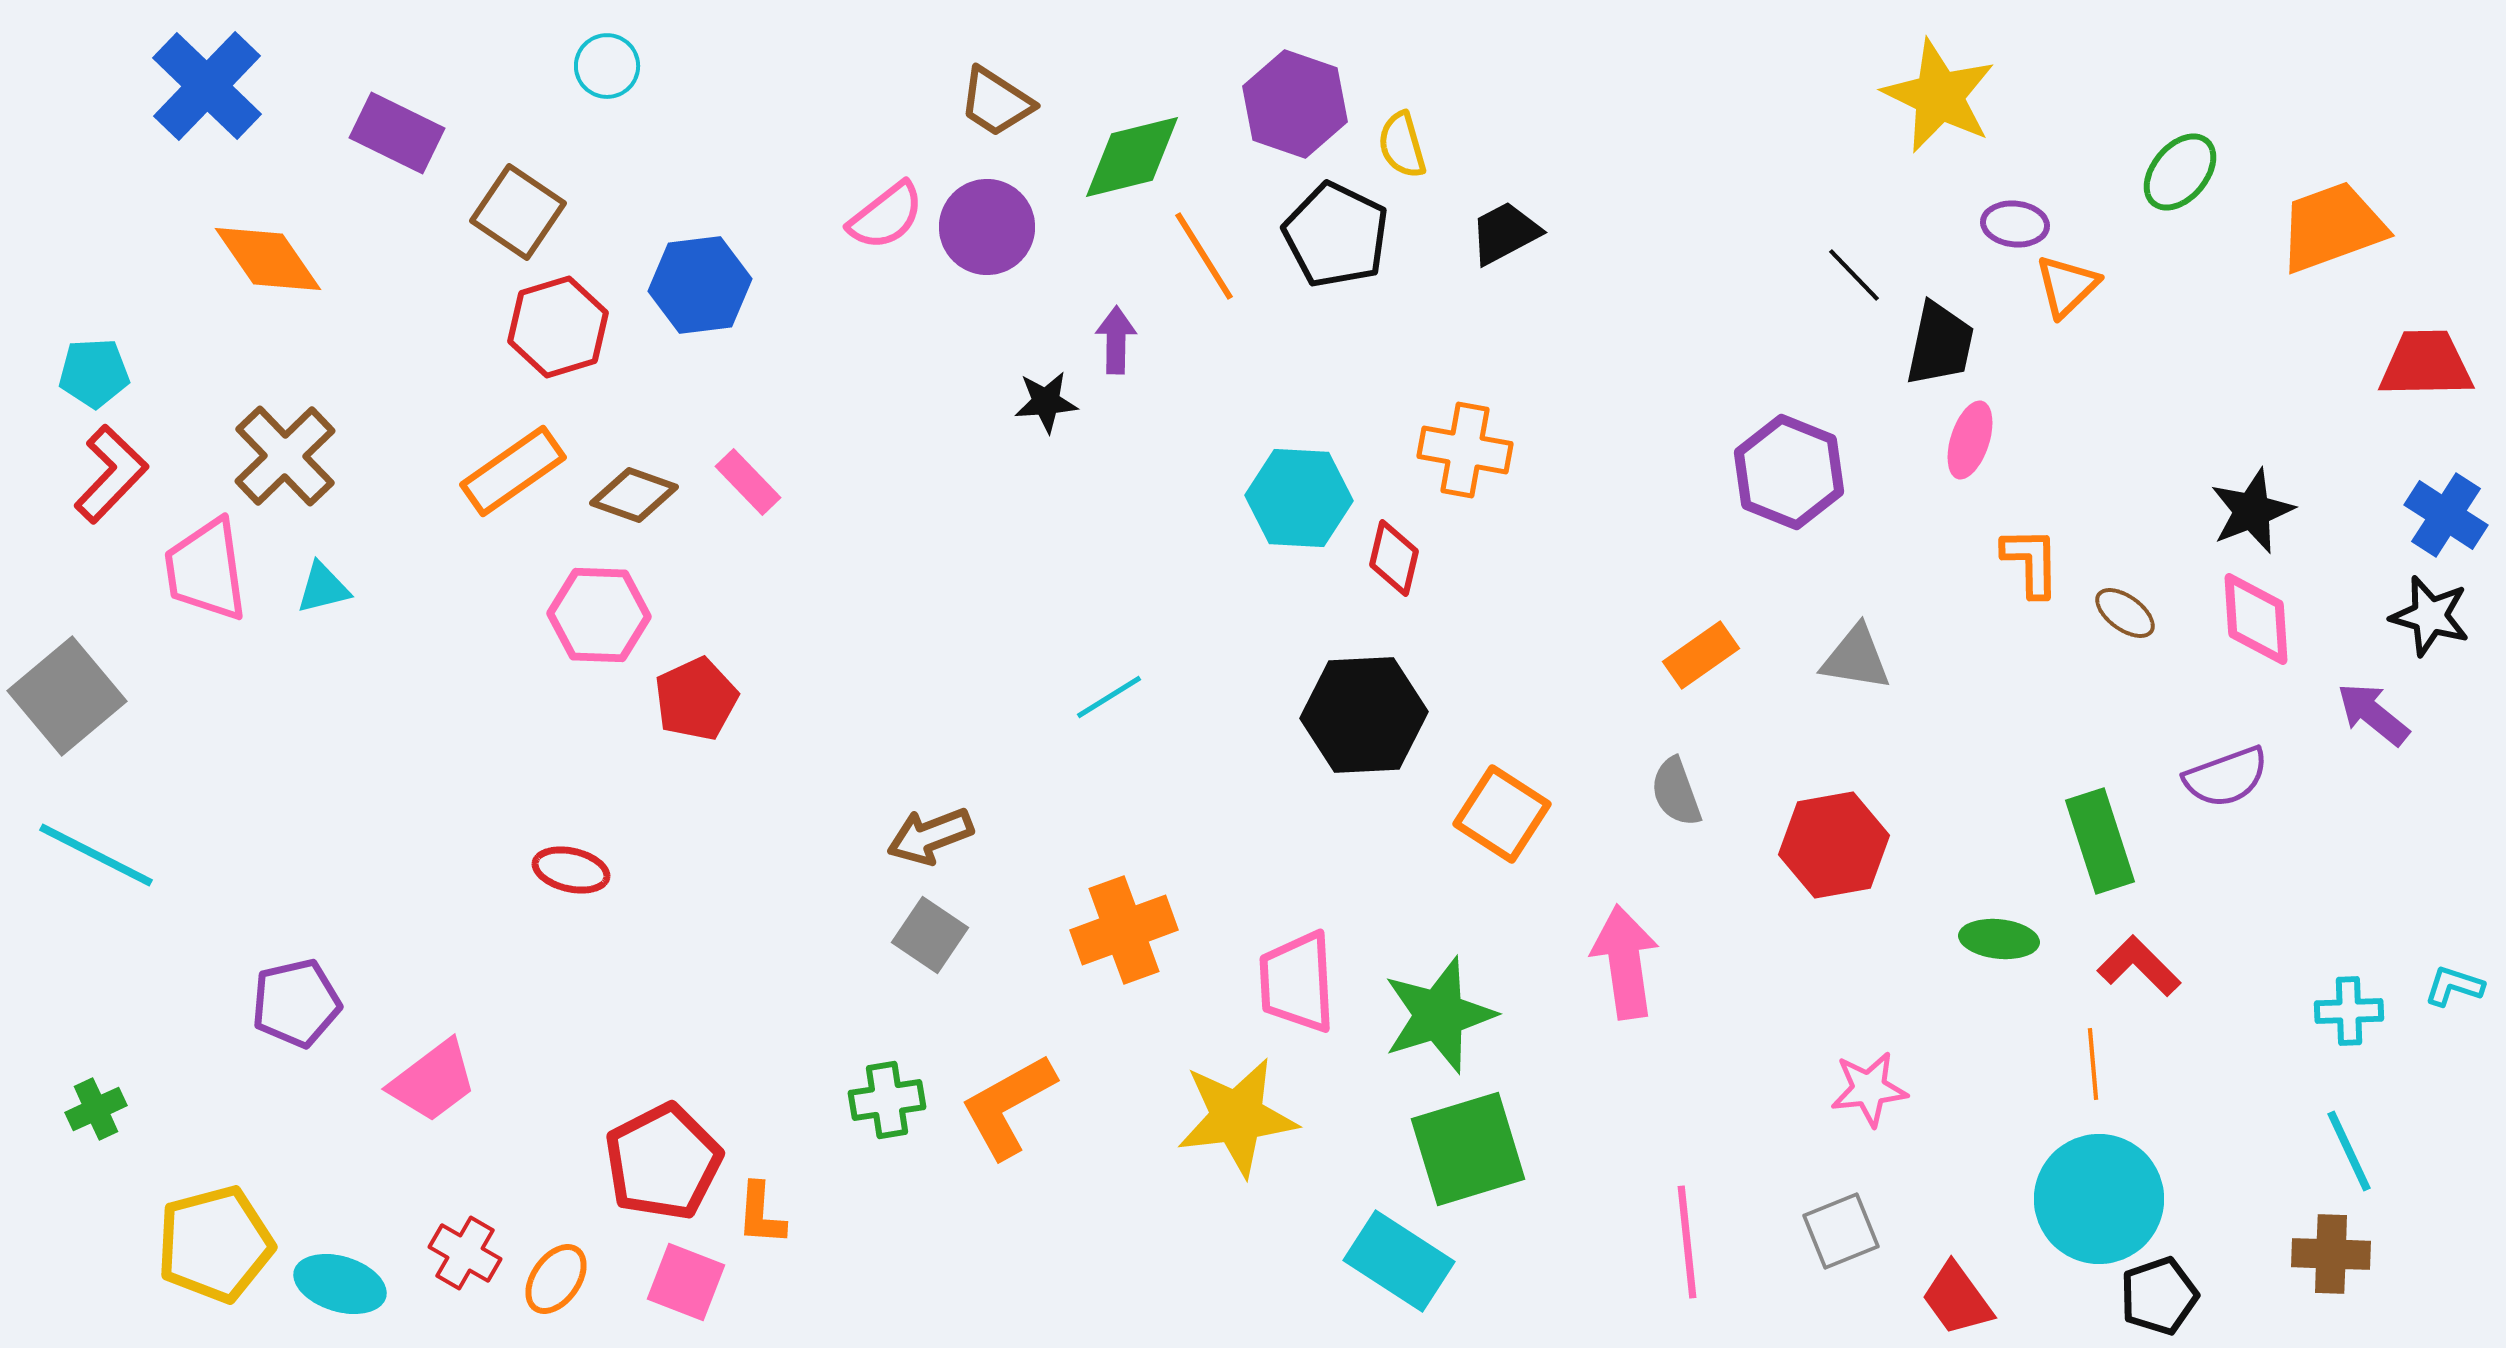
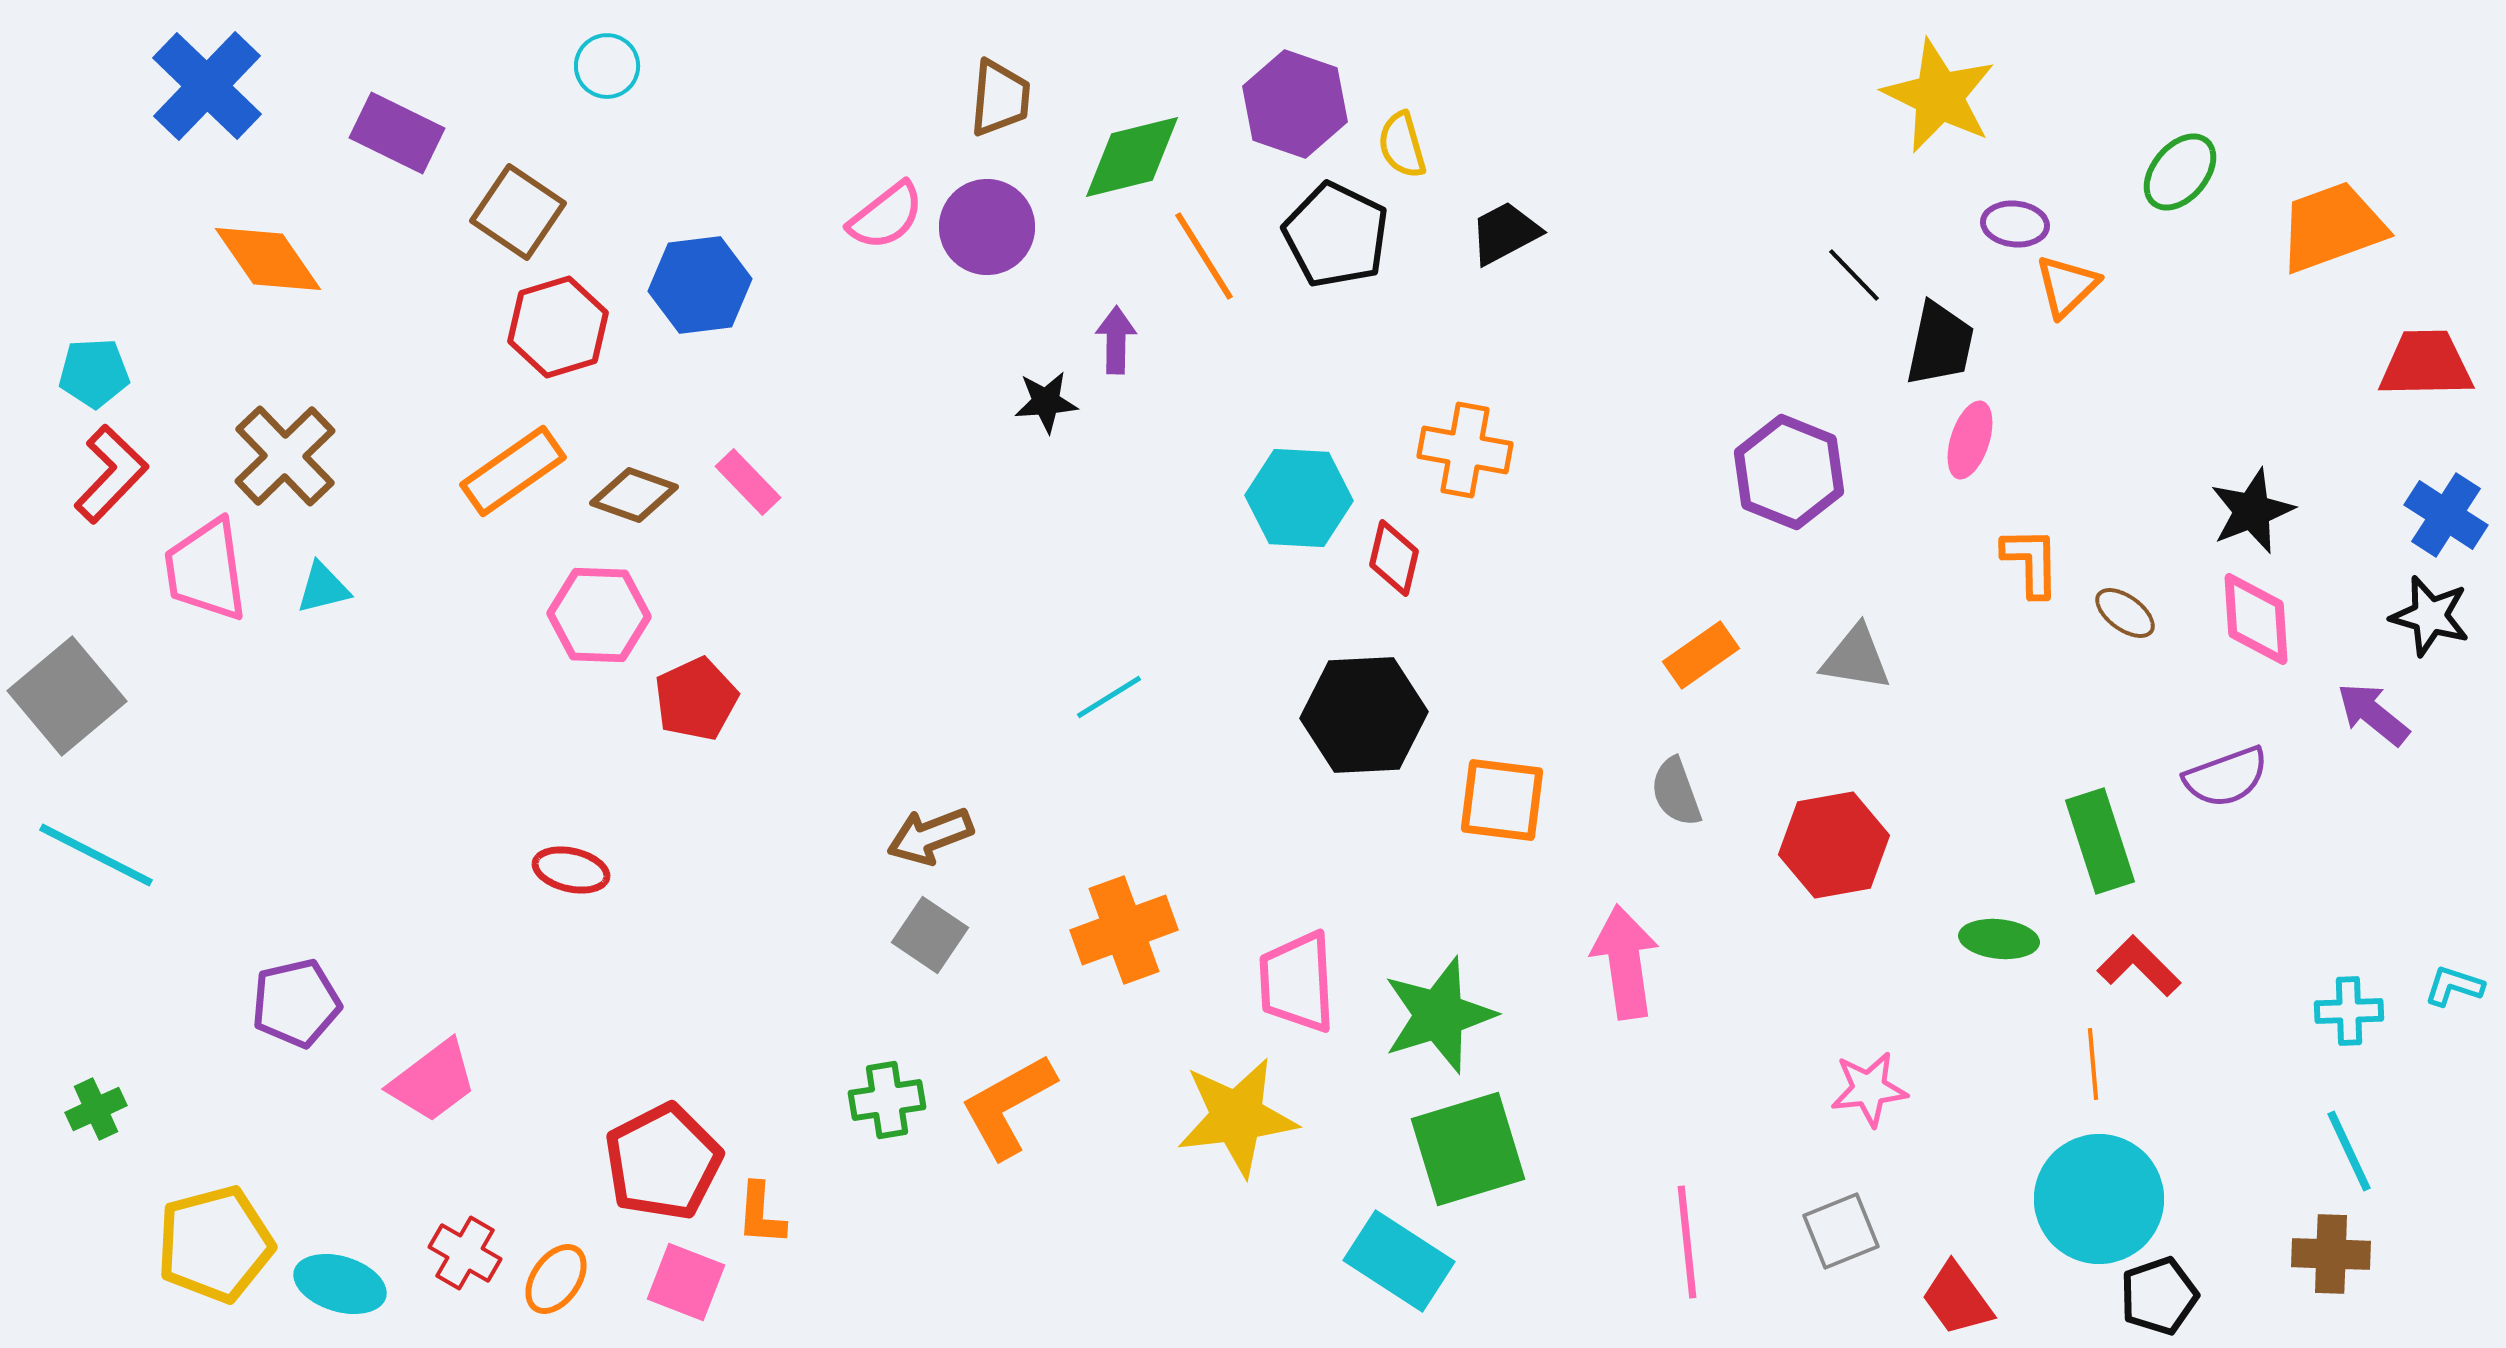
brown trapezoid at (996, 102): moved 4 px right, 4 px up; rotated 118 degrees counterclockwise
orange square at (1502, 814): moved 14 px up; rotated 26 degrees counterclockwise
